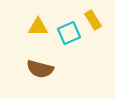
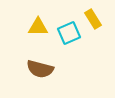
yellow rectangle: moved 1 px up
